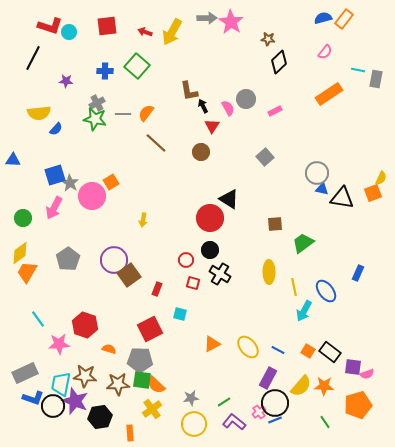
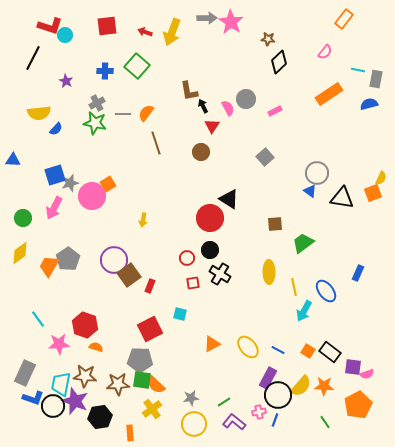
blue semicircle at (323, 18): moved 46 px right, 86 px down
cyan circle at (69, 32): moved 4 px left, 3 px down
yellow arrow at (172, 32): rotated 8 degrees counterclockwise
purple star at (66, 81): rotated 24 degrees clockwise
green star at (95, 119): moved 4 px down
brown line at (156, 143): rotated 30 degrees clockwise
orange square at (111, 182): moved 3 px left, 2 px down
gray star at (70, 183): rotated 24 degrees clockwise
blue triangle at (322, 189): moved 12 px left, 2 px down; rotated 24 degrees clockwise
red circle at (186, 260): moved 1 px right, 2 px up
orange trapezoid at (27, 272): moved 22 px right, 6 px up
red square at (193, 283): rotated 24 degrees counterclockwise
red rectangle at (157, 289): moved 7 px left, 3 px up
orange semicircle at (109, 349): moved 13 px left, 2 px up
gray rectangle at (25, 373): rotated 40 degrees counterclockwise
black circle at (275, 403): moved 3 px right, 8 px up
orange pentagon at (358, 405): rotated 12 degrees counterclockwise
pink cross at (259, 412): rotated 24 degrees clockwise
blue line at (275, 420): rotated 48 degrees counterclockwise
